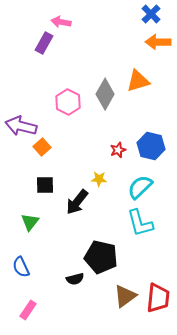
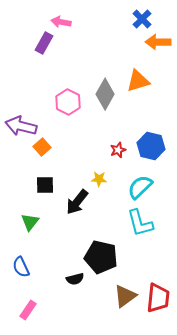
blue cross: moved 9 px left, 5 px down
